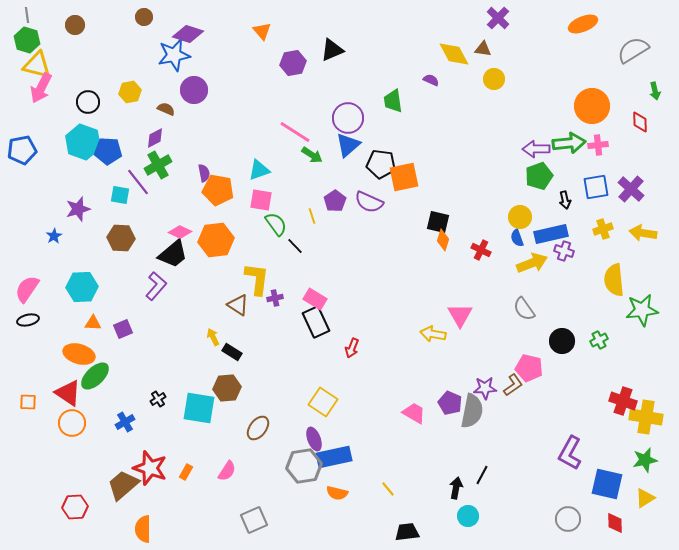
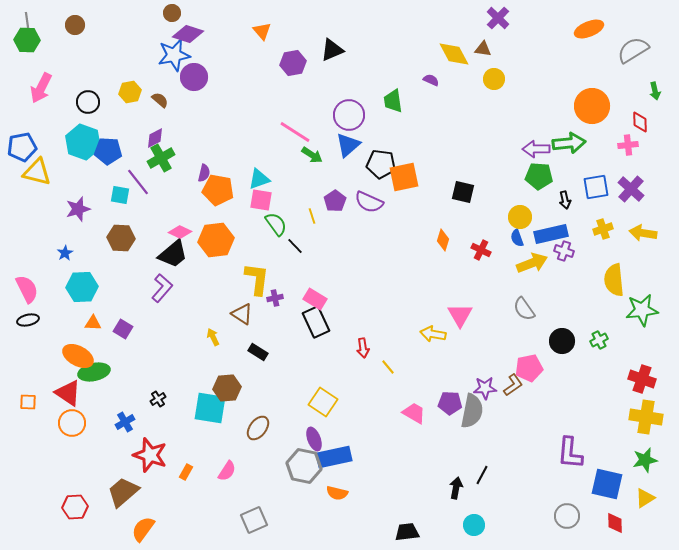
gray line at (27, 15): moved 5 px down
brown circle at (144, 17): moved 28 px right, 4 px up
orange ellipse at (583, 24): moved 6 px right, 5 px down
green hexagon at (27, 40): rotated 15 degrees counterclockwise
yellow triangle at (37, 65): moved 107 px down
purple circle at (194, 90): moved 13 px up
brown semicircle at (166, 109): moved 6 px left, 9 px up; rotated 18 degrees clockwise
purple circle at (348, 118): moved 1 px right, 3 px up
pink cross at (598, 145): moved 30 px right
blue pentagon at (22, 150): moved 3 px up
green cross at (158, 165): moved 3 px right, 7 px up
cyan triangle at (259, 170): moved 9 px down
purple semicircle at (204, 173): rotated 24 degrees clockwise
green pentagon at (539, 176): rotated 24 degrees clockwise
black square at (438, 222): moved 25 px right, 30 px up
blue star at (54, 236): moved 11 px right, 17 px down
purple L-shape at (156, 286): moved 6 px right, 2 px down
pink semicircle at (27, 289): rotated 120 degrees clockwise
brown triangle at (238, 305): moved 4 px right, 9 px down
purple square at (123, 329): rotated 36 degrees counterclockwise
red arrow at (352, 348): moved 11 px right; rotated 30 degrees counterclockwise
black rectangle at (232, 352): moved 26 px right
orange ellipse at (79, 354): moved 1 px left, 2 px down; rotated 12 degrees clockwise
pink pentagon at (529, 368): rotated 24 degrees counterclockwise
green ellipse at (95, 376): moved 1 px left, 4 px up; rotated 32 degrees clockwise
red cross at (623, 401): moved 19 px right, 22 px up
purple pentagon at (450, 403): rotated 20 degrees counterclockwise
cyan square at (199, 408): moved 11 px right
purple L-shape at (570, 453): rotated 24 degrees counterclockwise
gray hexagon at (304, 466): rotated 20 degrees clockwise
red star at (150, 468): moved 13 px up
brown trapezoid at (123, 485): moved 7 px down
yellow line at (388, 489): moved 122 px up
cyan circle at (468, 516): moved 6 px right, 9 px down
gray circle at (568, 519): moved 1 px left, 3 px up
orange semicircle at (143, 529): rotated 36 degrees clockwise
